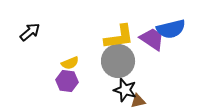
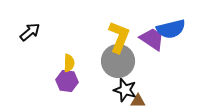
yellow L-shape: rotated 60 degrees counterclockwise
yellow semicircle: moved 1 px left; rotated 66 degrees counterclockwise
brown triangle: rotated 14 degrees clockwise
